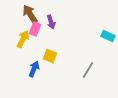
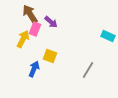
purple arrow: rotated 32 degrees counterclockwise
